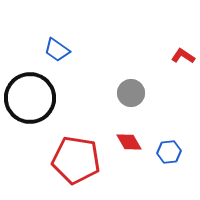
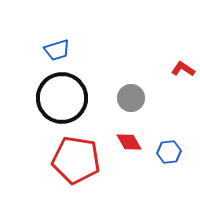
blue trapezoid: rotated 52 degrees counterclockwise
red L-shape: moved 13 px down
gray circle: moved 5 px down
black circle: moved 32 px right
